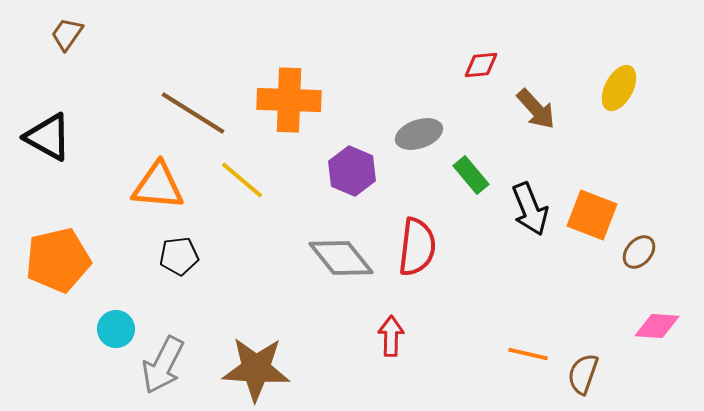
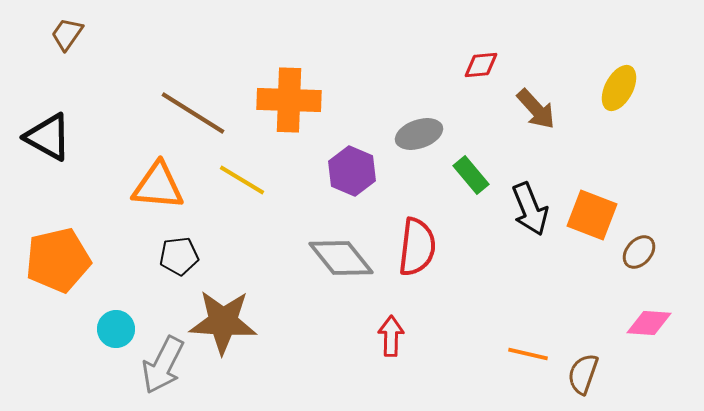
yellow line: rotated 9 degrees counterclockwise
pink diamond: moved 8 px left, 3 px up
brown star: moved 33 px left, 47 px up
